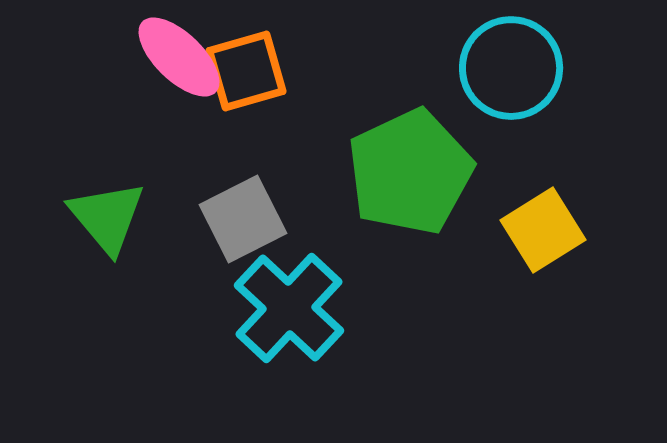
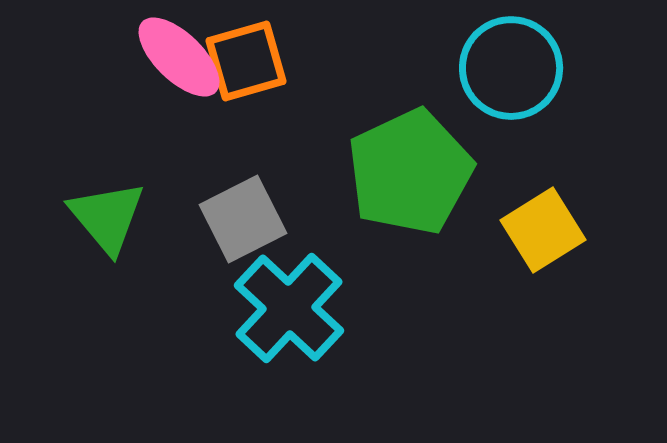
orange square: moved 10 px up
